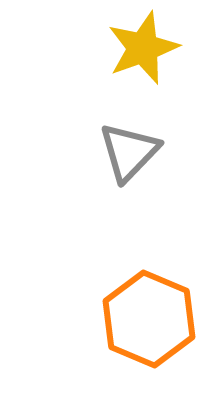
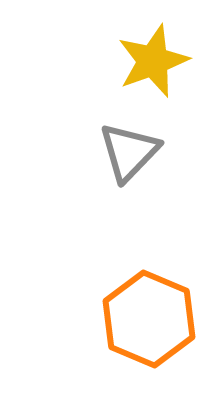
yellow star: moved 10 px right, 13 px down
